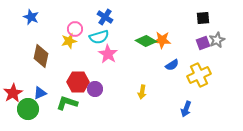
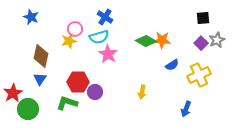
purple square: moved 2 px left; rotated 24 degrees counterclockwise
purple circle: moved 3 px down
blue triangle: moved 14 px up; rotated 32 degrees counterclockwise
